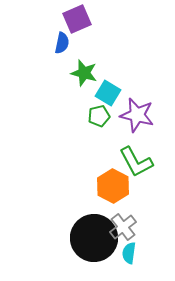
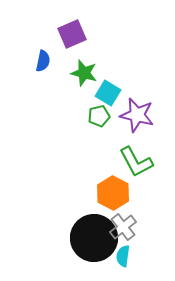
purple square: moved 5 px left, 15 px down
blue semicircle: moved 19 px left, 18 px down
orange hexagon: moved 7 px down
cyan semicircle: moved 6 px left, 3 px down
